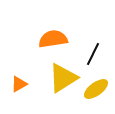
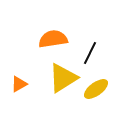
black line: moved 3 px left, 1 px up
